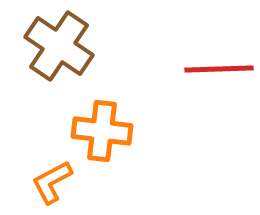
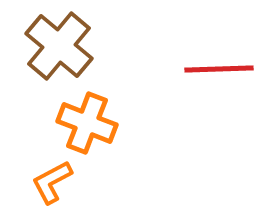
brown cross: rotated 6 degrees clockwise
orange cross: moved 15 px left, 8 px up; rotated 14 degrees clockwise
